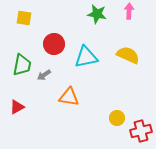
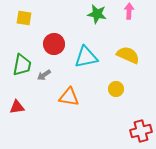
red triangle: rotated 21 degrees clockwise
yellow circle: moved 1 px left, 29 px up
